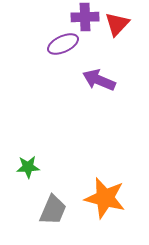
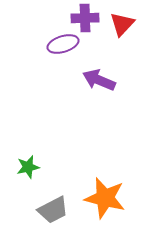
purple cross: moved 1 px down
red triangle: moved 5 px right
purple ellipse: rotated 8 degrees clockwise
green star: rotated 10 degrees counterclockwise
gray trapezoid: rotated 40 degrees clockwise
